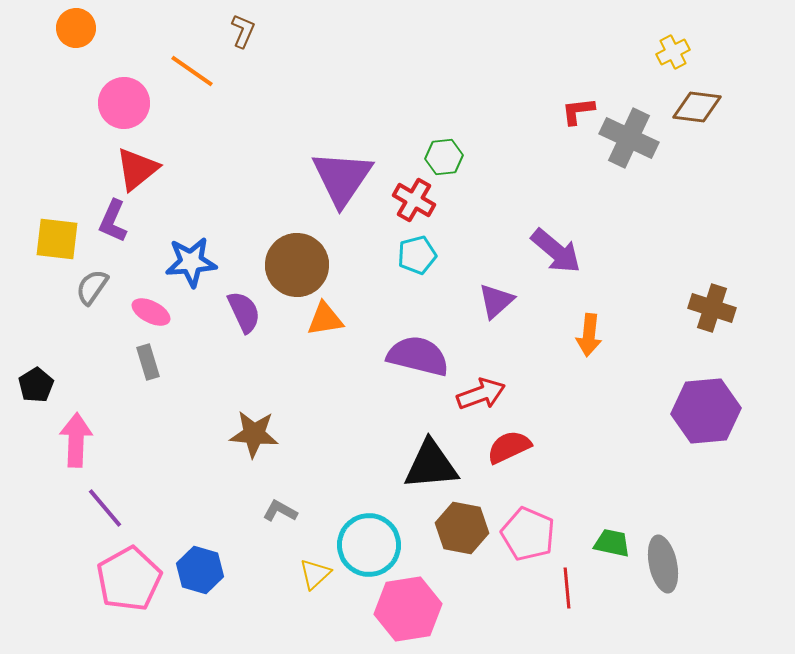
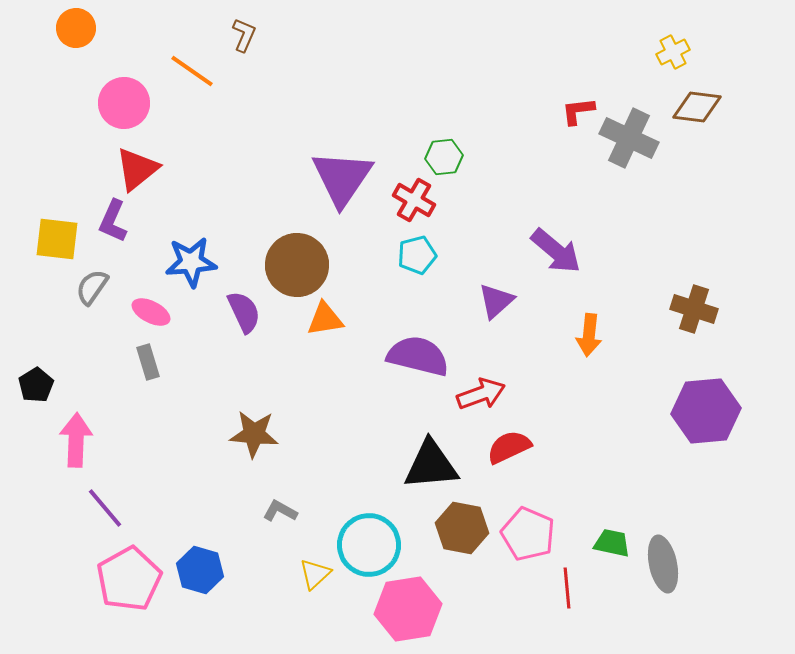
brown L-shape at (243, 31): moved 1 px right, 4 px down
brown cross at (712, 308): moved 18 px left, 1 px down
